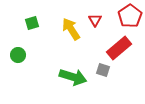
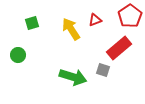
red triangle: rotated 40 degrees clockwise
